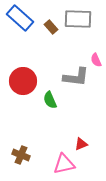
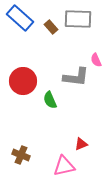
pink triangle: moved 2 px down
